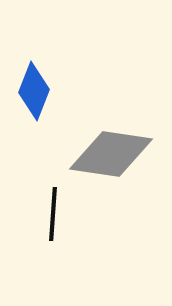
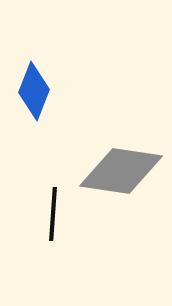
gray diamond: moved 10 px right, 17 px down
